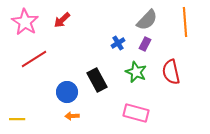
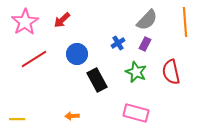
pink star: rotated 8 degrees clockwise
blue circle: moved 10 px right, 38 px up
